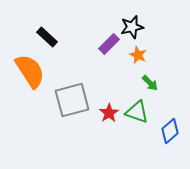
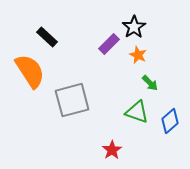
black star: moved 2 px right; rotated 20 degrees counterclockwise
red star: moved 3 px right, 37 px down
blue diamond: moved 10 px up
